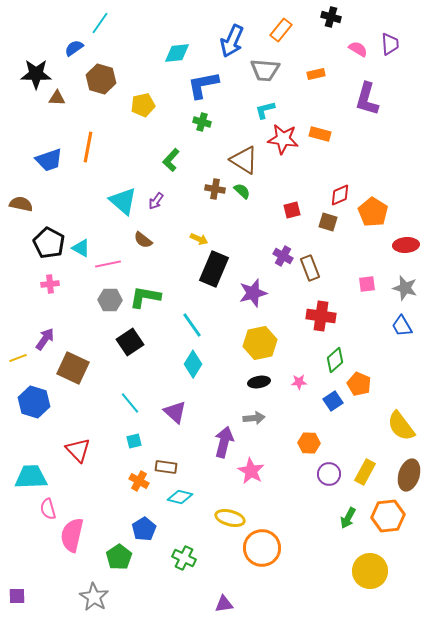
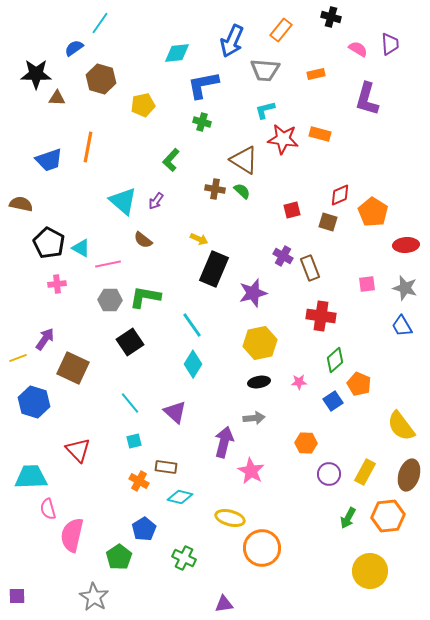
pink cross at (50, 284): moved 7 px right
orange hexagon at (309, 443): moved 3 px left
